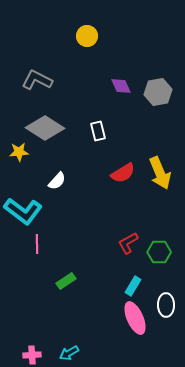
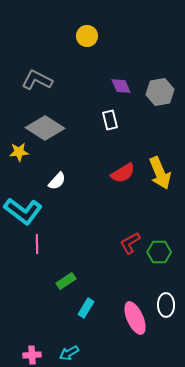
gray hexagon: moved 2 px right
white rectangle: moved 12 px right, 11 px up
red L-shape: moved 2 px right
cyan rectangle: moved 47 px left, 22 px down
